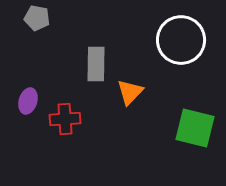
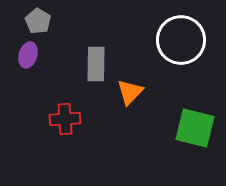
gray pentagon: moved 1 px right, 3 px down; rotated 20 degrees clockwise
purple ellipse: moved 46 px up
